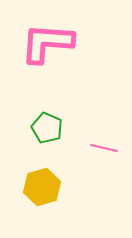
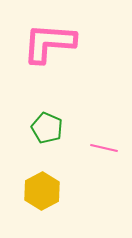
pink L-shape: moved 2 px right
yellow hexagon: moved 4 px down; rotated 12 degrees counterclockwise
